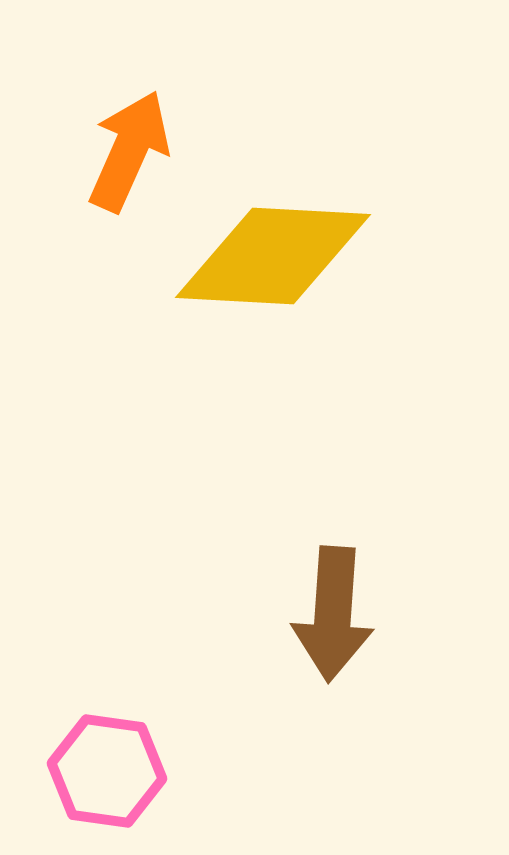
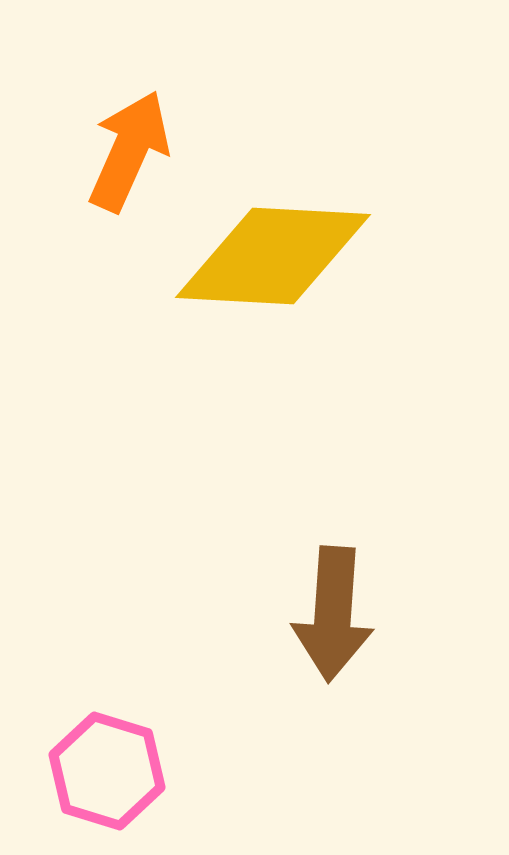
pink hexagon: rotated 9 degrees clockwise
